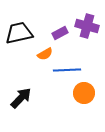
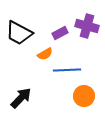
black trapezoid: rotated 140 degrees counterclockwise
orange circle: moved 3 px down
